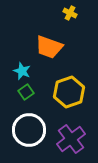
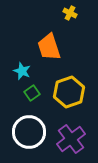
orange trapezoid: rotated 52 degrees clockwise
green square: moved 6 px right, 1 px down
white circle: moved 2 px down
